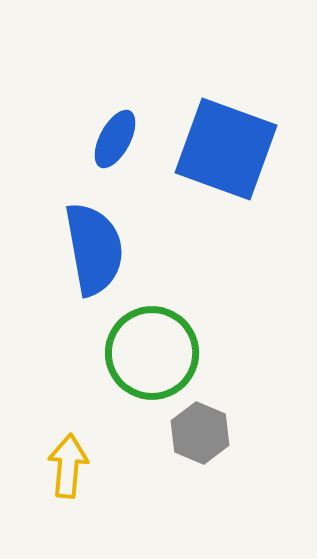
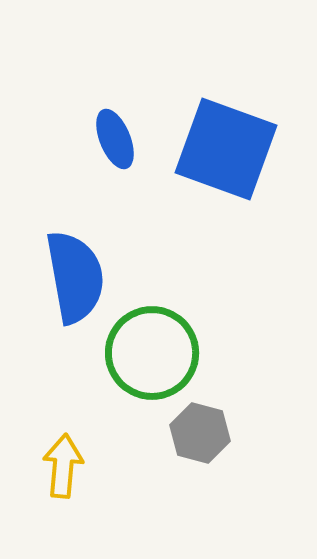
blue ellipse: rotated 50 degrees counterclockwise
blue semicircle: moved 19 px left, 28 px down
gray hexagon: rotated 8 degrees counterclockwise
yellow arrow: moved 5 px left
